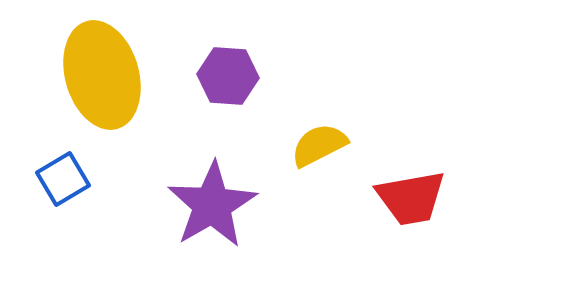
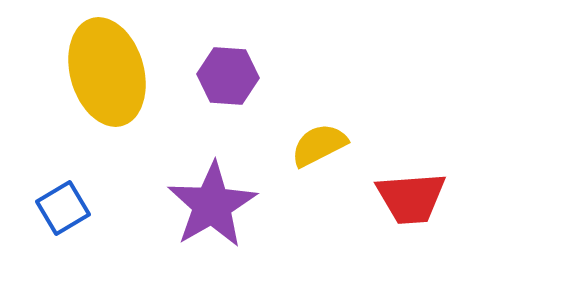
yellow ellipse: moved 5 px right, 3 px up
blue square: moved 29 px down
red trapezoid: rotated 6 degrees clockwise
